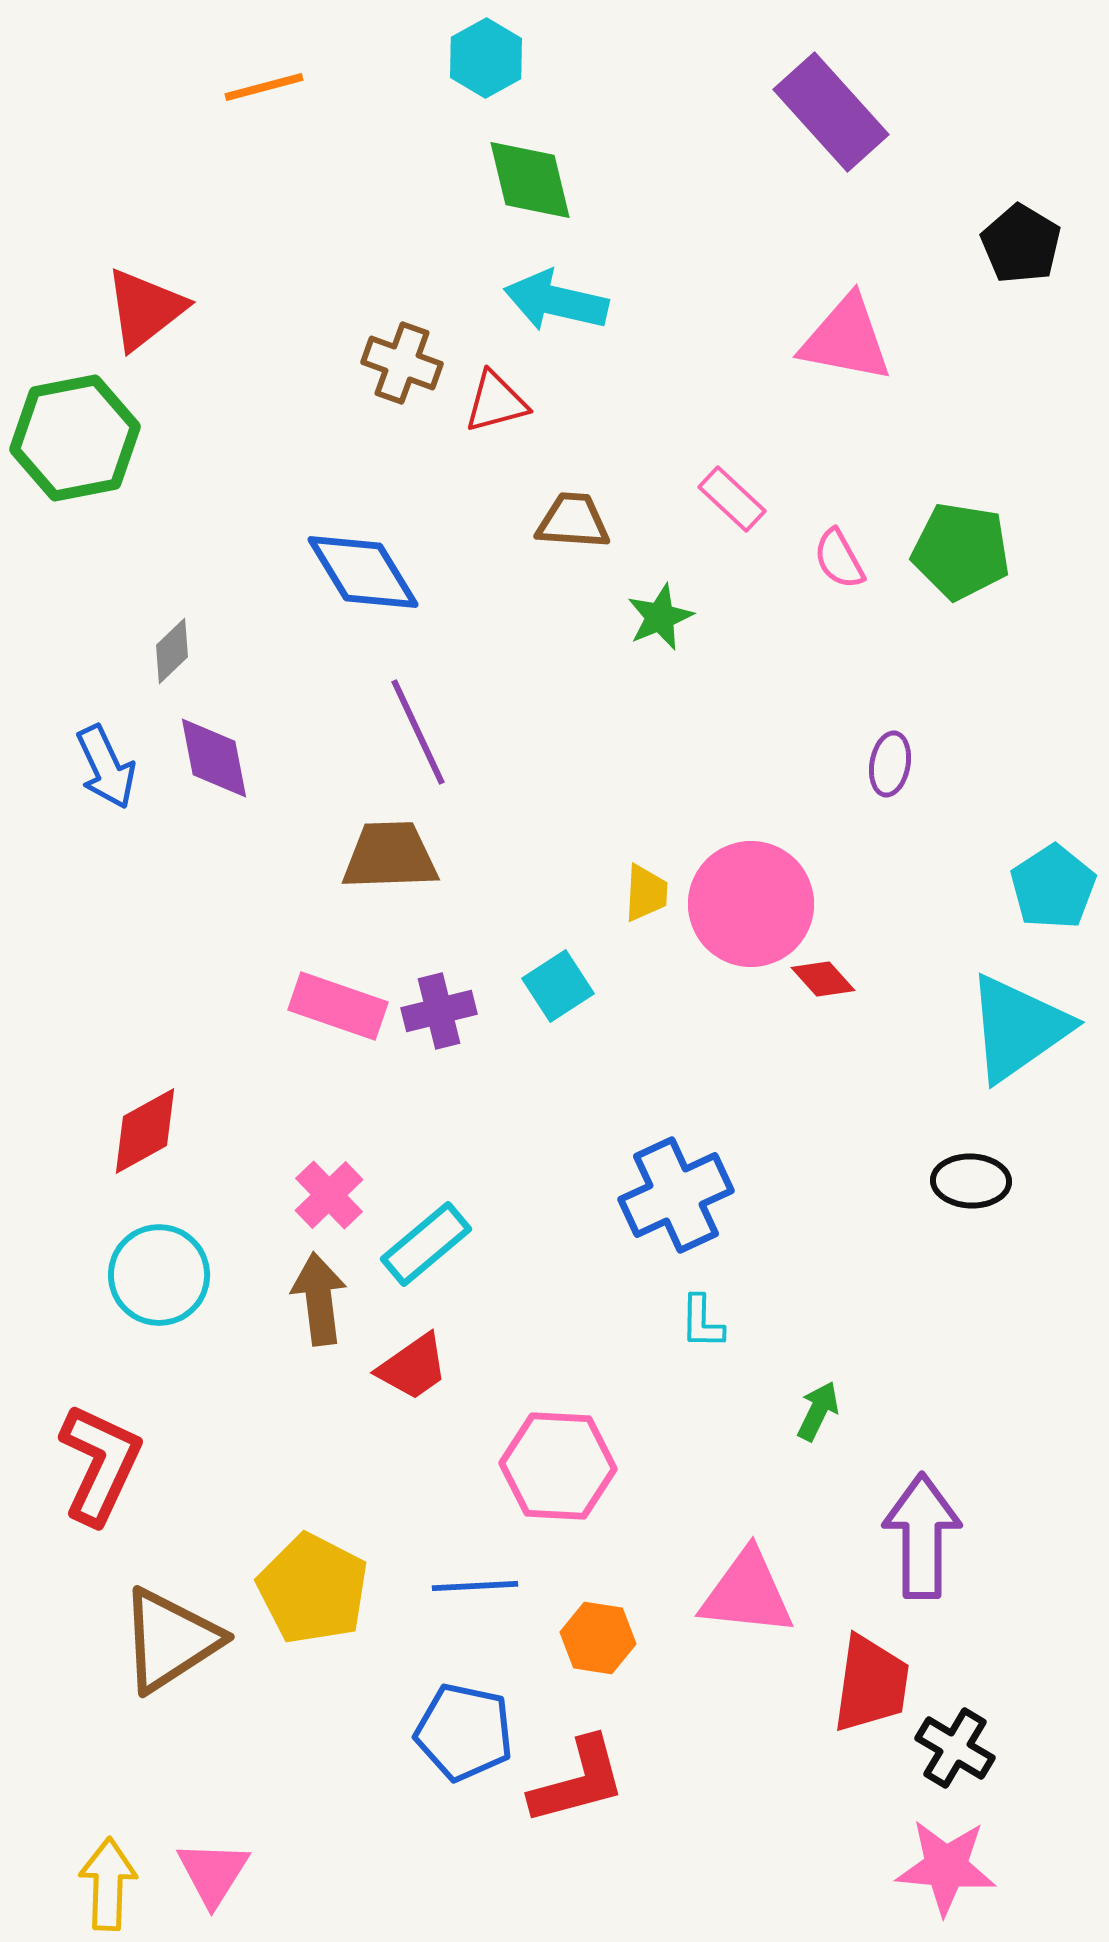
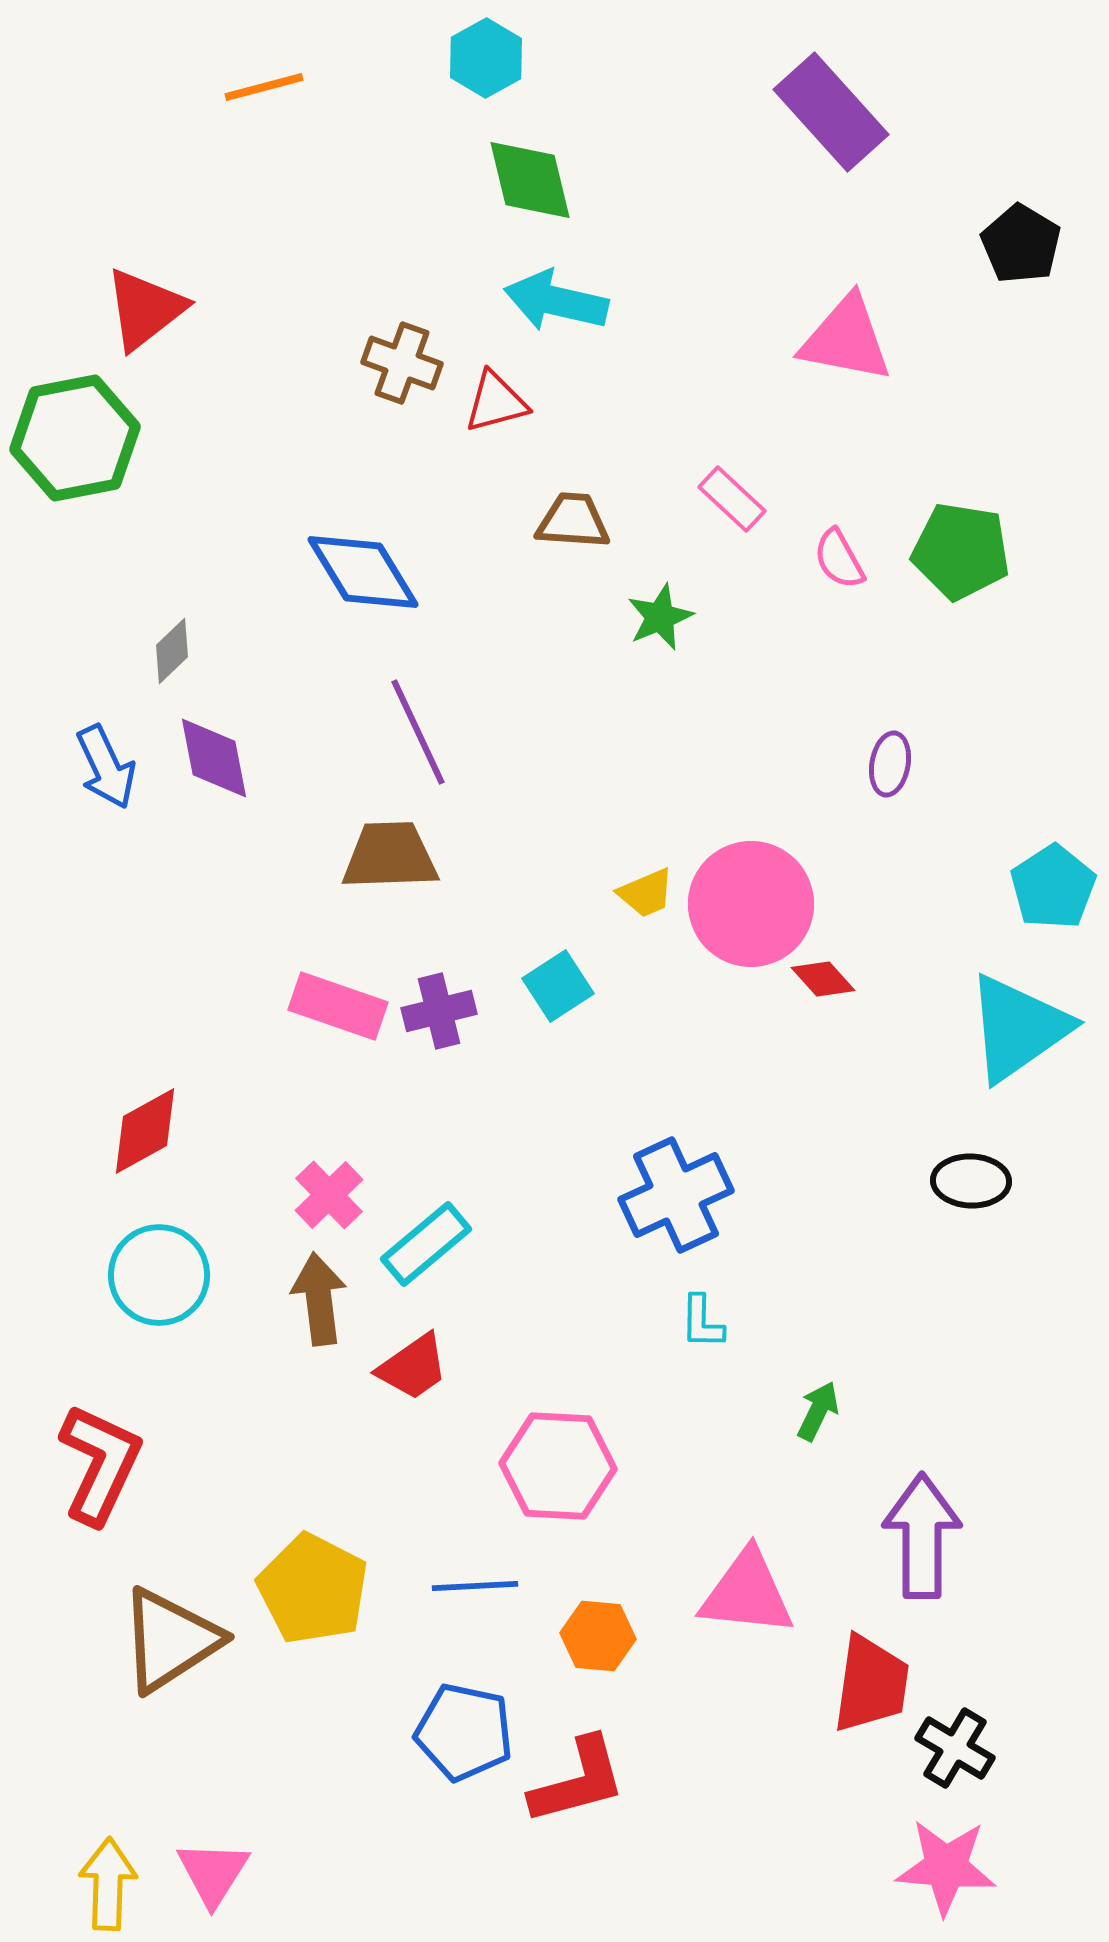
yellow trapezoid at (646, 893): rotated 64 degrees clockwise
orange hexagon at (598, 1638): moved 2 px up; rotated 4 degrees counterclockwise
